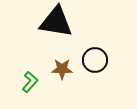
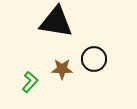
black circle: moved 1 px left, 1 px up
